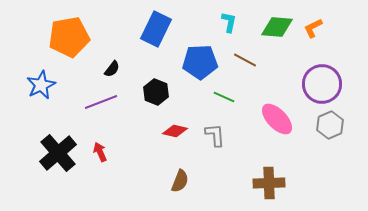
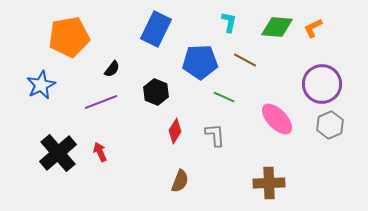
red diamond: rotated 70 degrees counterclockwise
